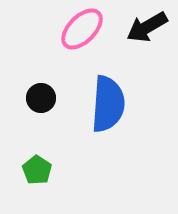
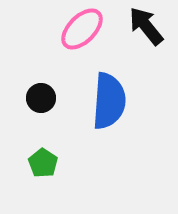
black arrow: moved 1 px left, 1 px up; rotated 81 degrees clockwise
blue semicircle: moved 1 px right, 3 px up
green pentagon: moved 6 px right, 7 px up
